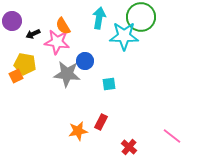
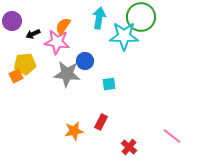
orange semicircle: rotated 66 degrees clockwise
yellow pentagon: rotated 15 degrees counterclockwise
orange star: moved 4 px left
